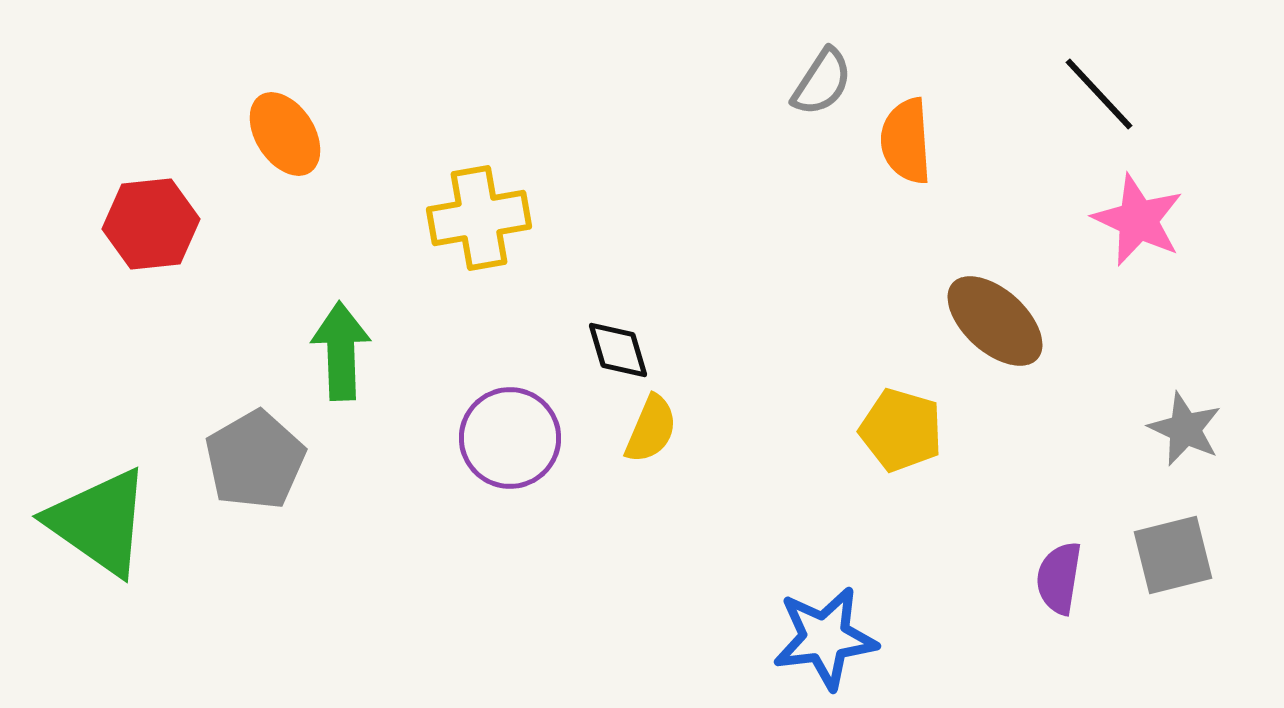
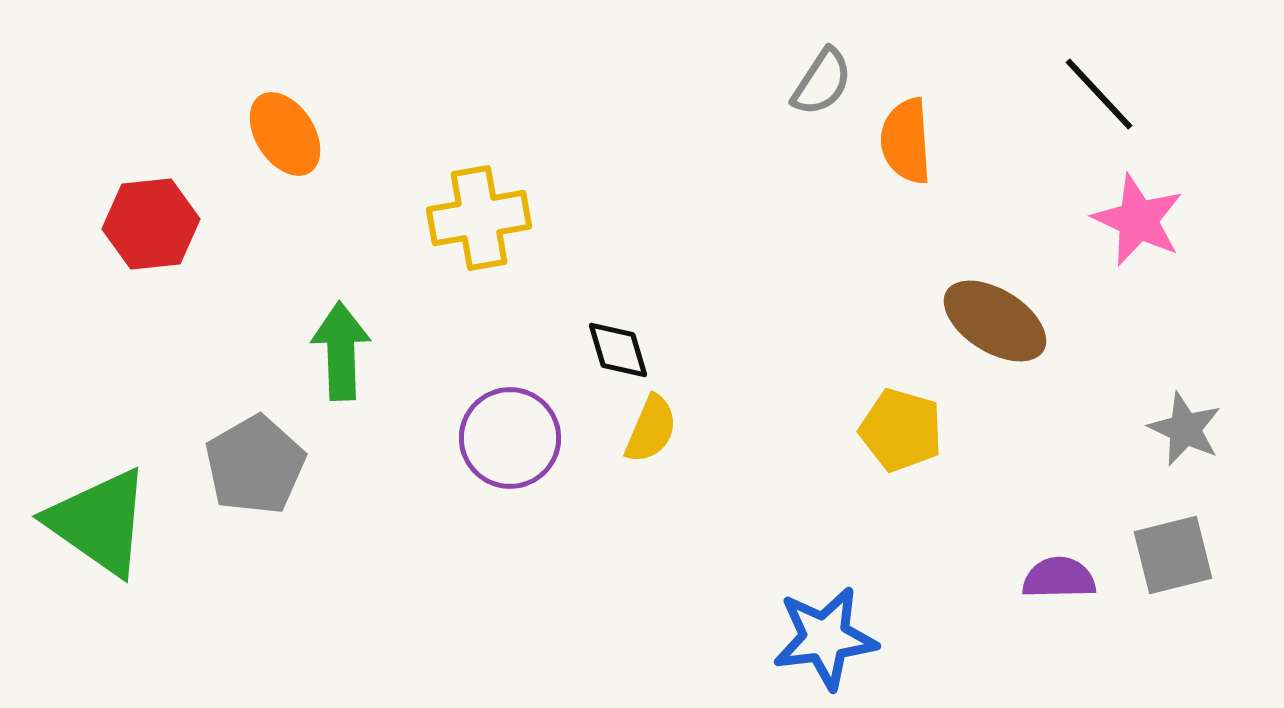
brown ellipse: rotated 10 degrees counterclockwise
gray pentagon: moved 5 px down
purple semicircle: rotated 80 degrees clockwise
